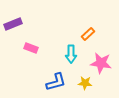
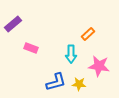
purple rectangle: rotated 18 degrees counterclockwise
pink star: moved 2 px left, 3 px down
yellow star: moved 6 px left, 1 px down
